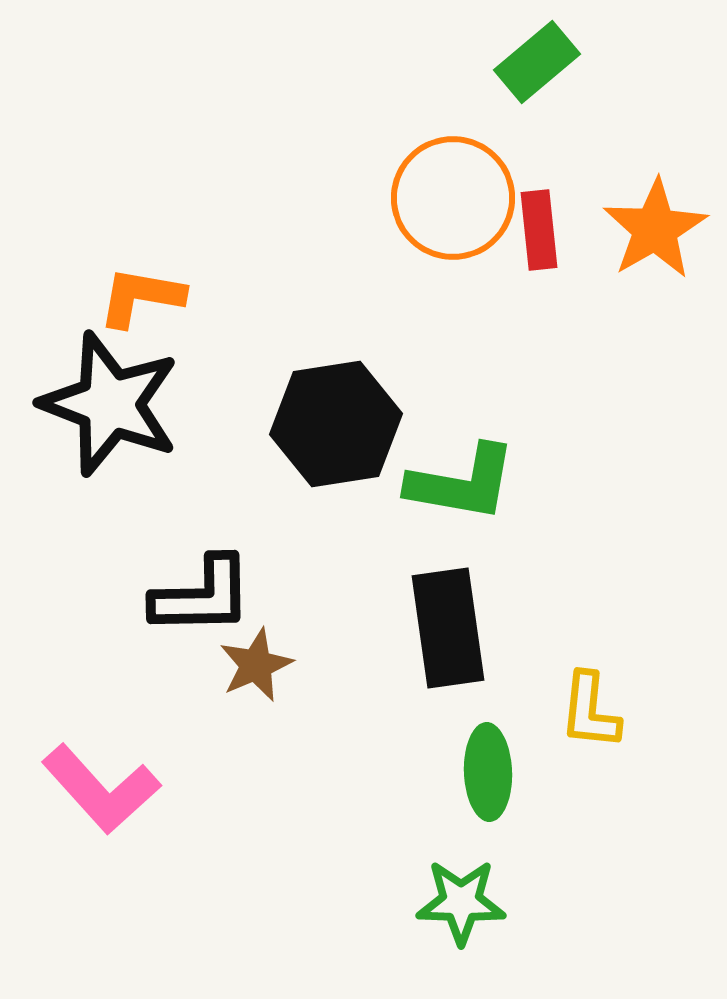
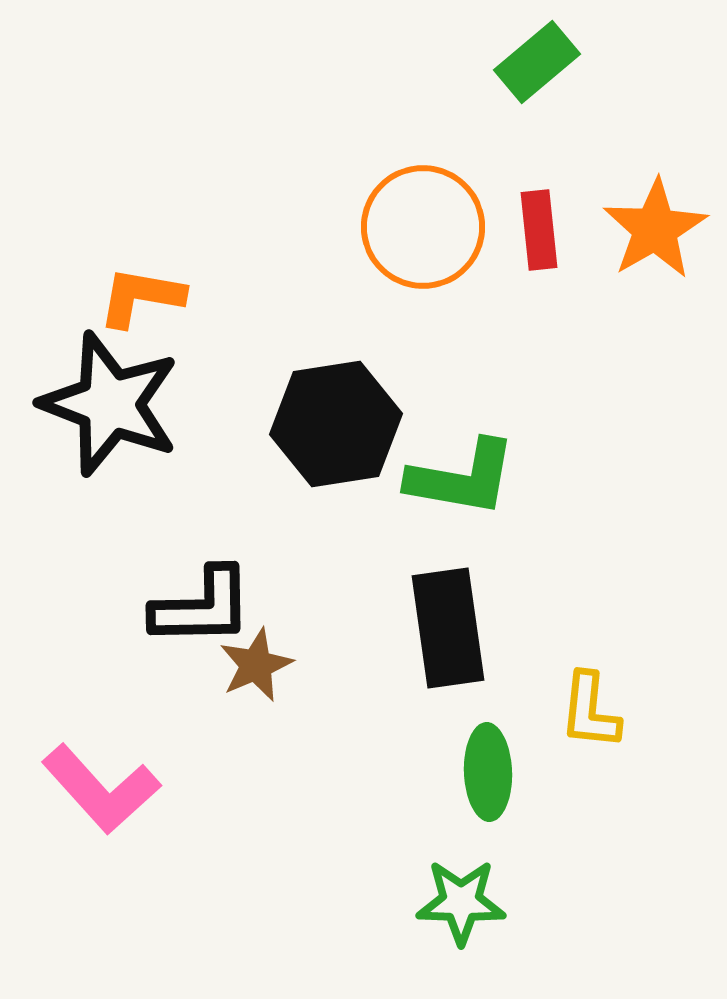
orange circle: moved 30 px left, 29 px down
green L-shape: moved 5 px up
black L-shape: moved 11 px down
